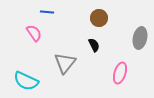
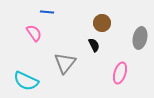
brown circle: moved 3 px right, 5 px down
